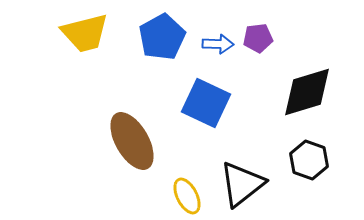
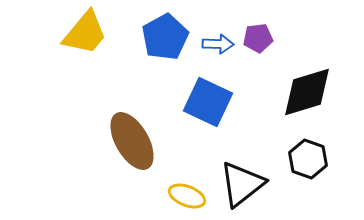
yellow trapezoid: rotated 36 degrees counterclockwise
blue pentagon: moved 3 px right
blue square: moved 2 px right, 1 px up
black hexagon: moved 1 px left, 1 px up
yellow ellipse: rotated 42 degrees counterclockwise
